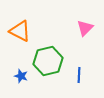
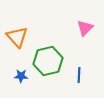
orange triangle: moved 3 px left, 6 px down; rotated 20 degrees clockwise
blue star: rotated 16 degrees counterclockwise
